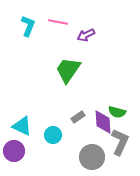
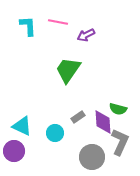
cyan L-shape: rotated 25 degrees counterclockwise
green semicircle: moved 1 px right, 3 px up
cyan circle: moved 2 px right, 2 px up
